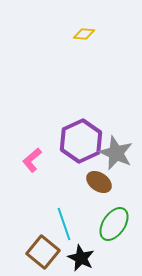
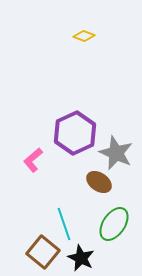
yellow diamond: moved 2 px down; rotated 15 degrees clockwise
purple hexagon: moved 6 px left, 8 px up
pink L-shape: moved 1 px right
